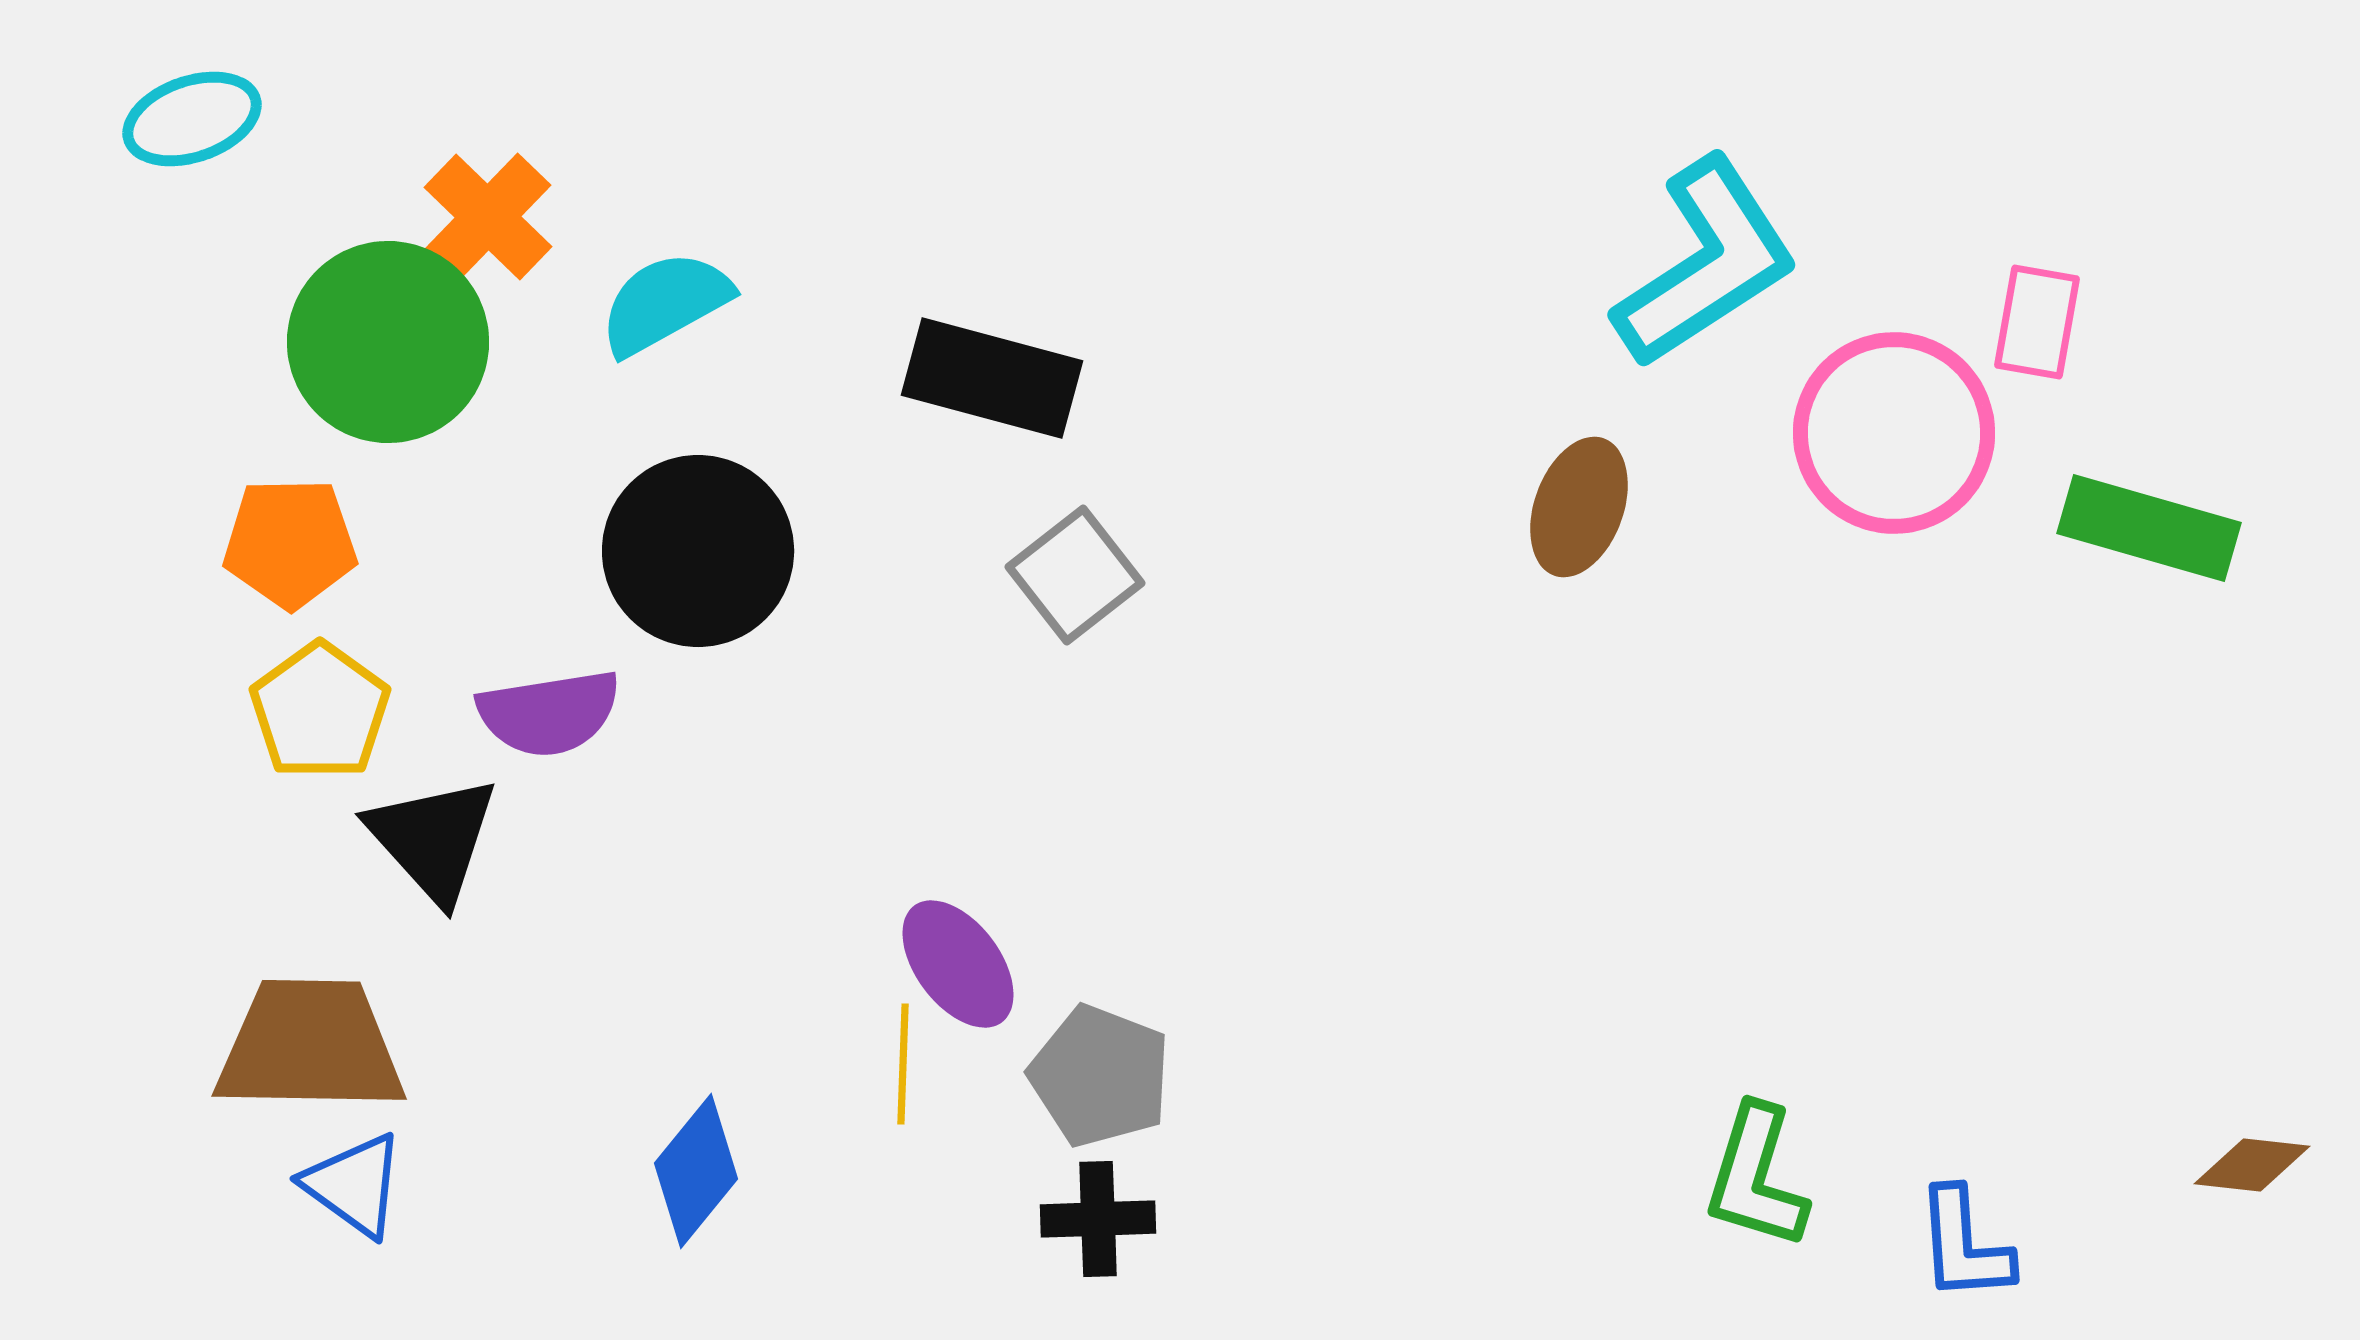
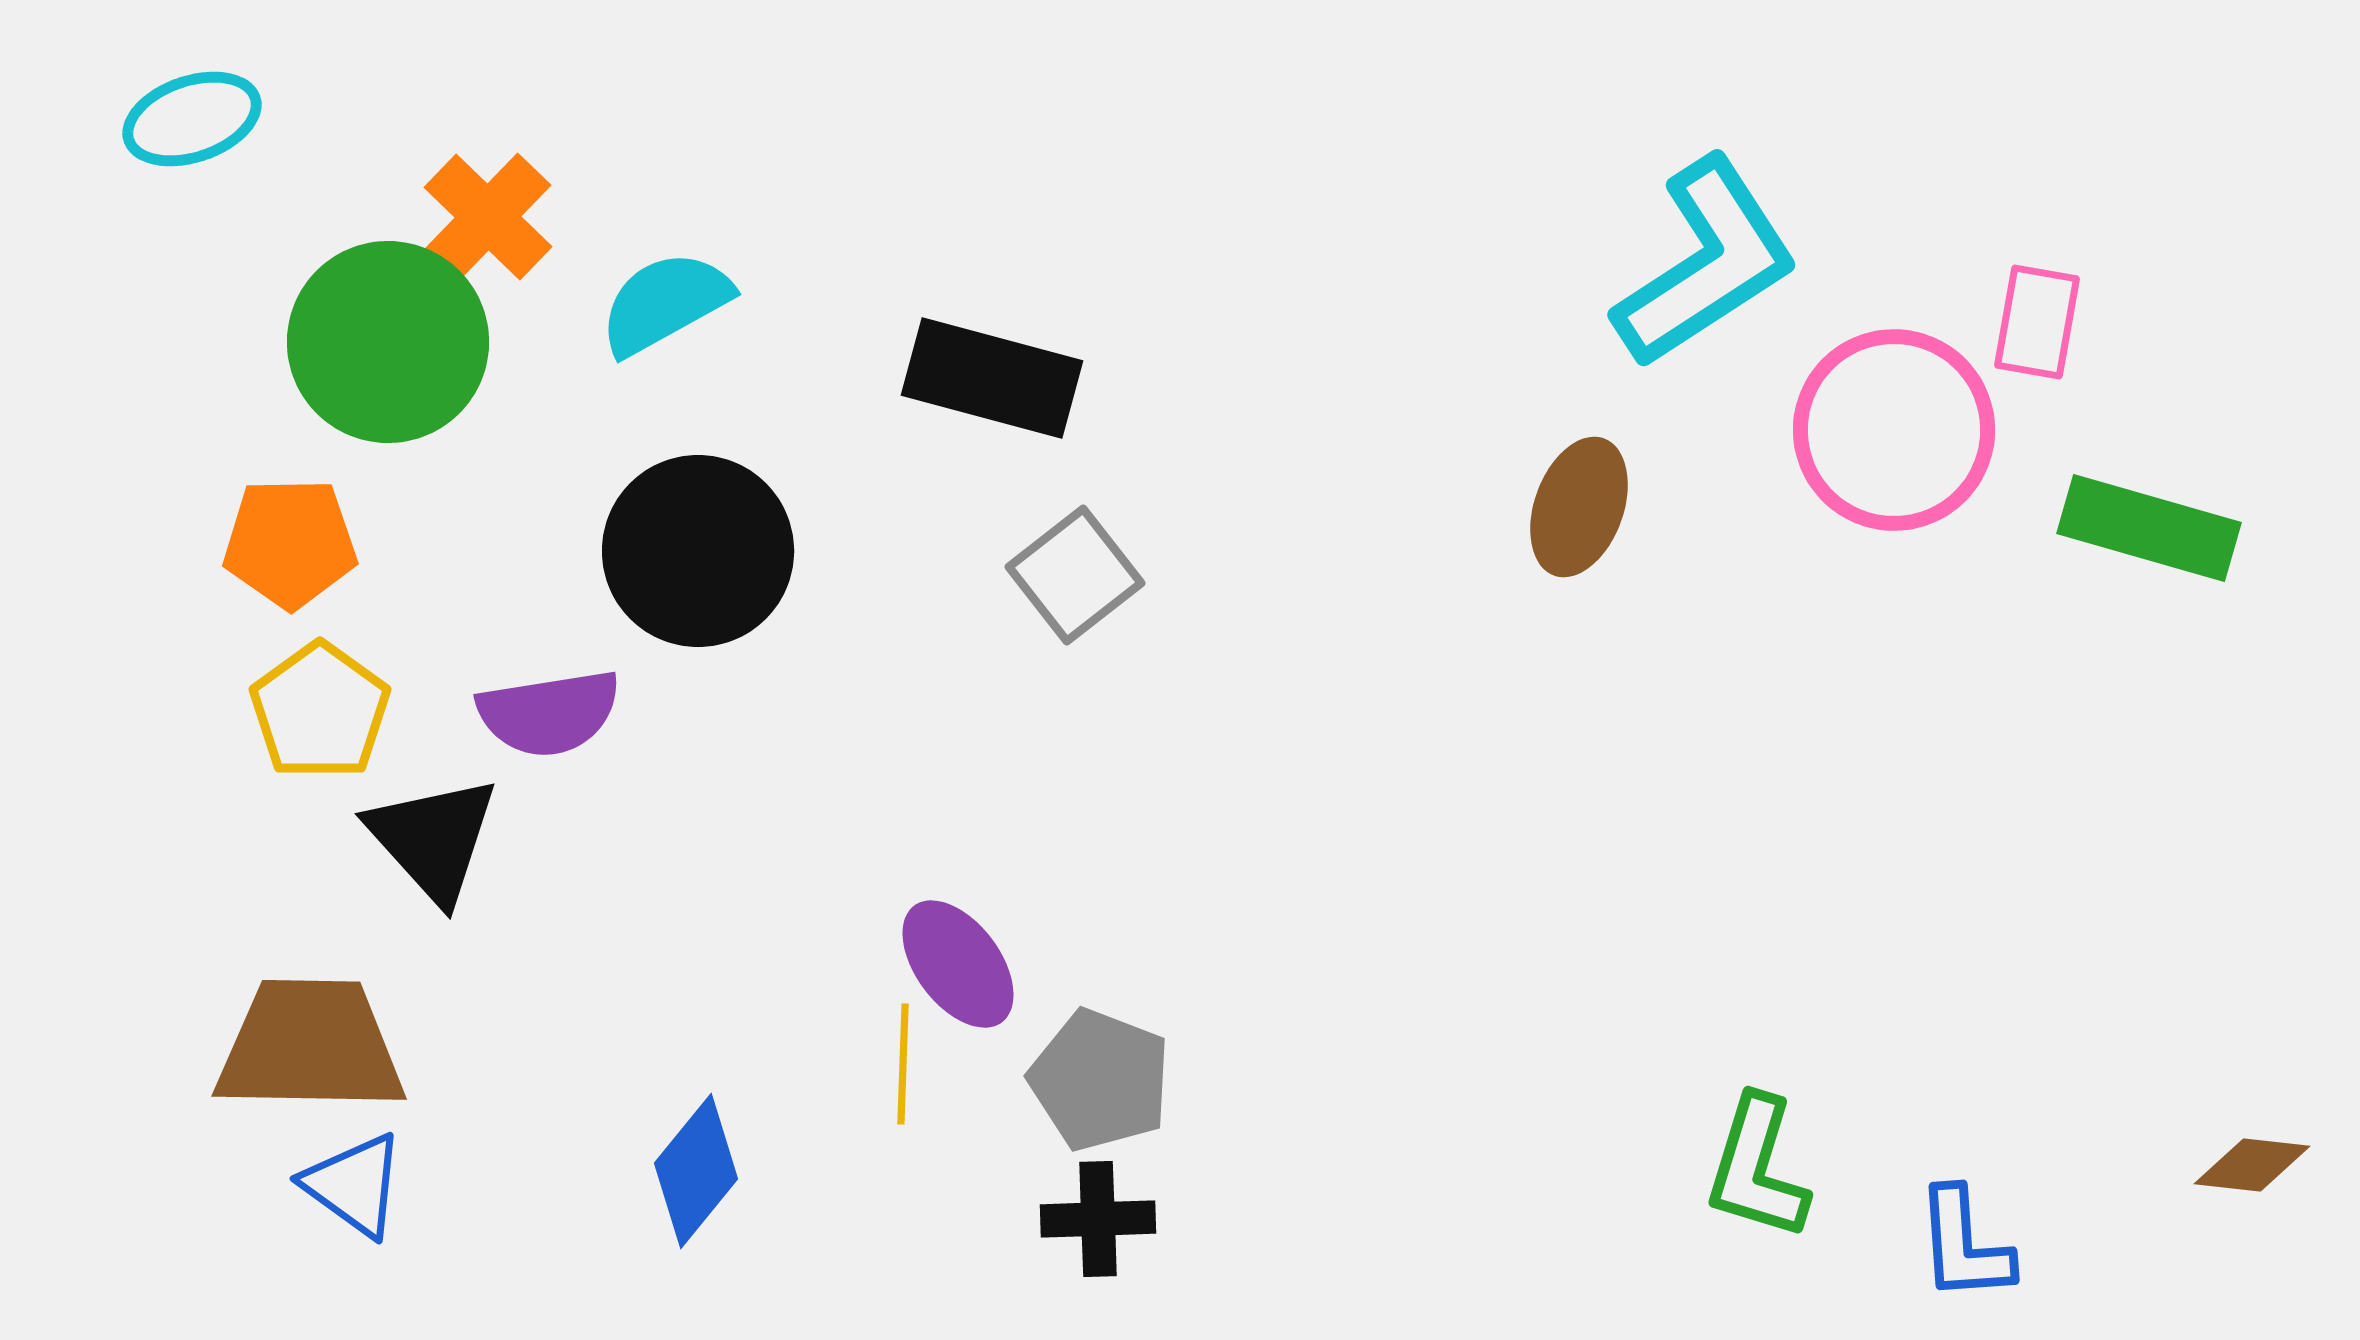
pink circle: moved 3 px up
gray pentagon: moved 4 px down
green L-shape: moved 1 px right, 9 px up
